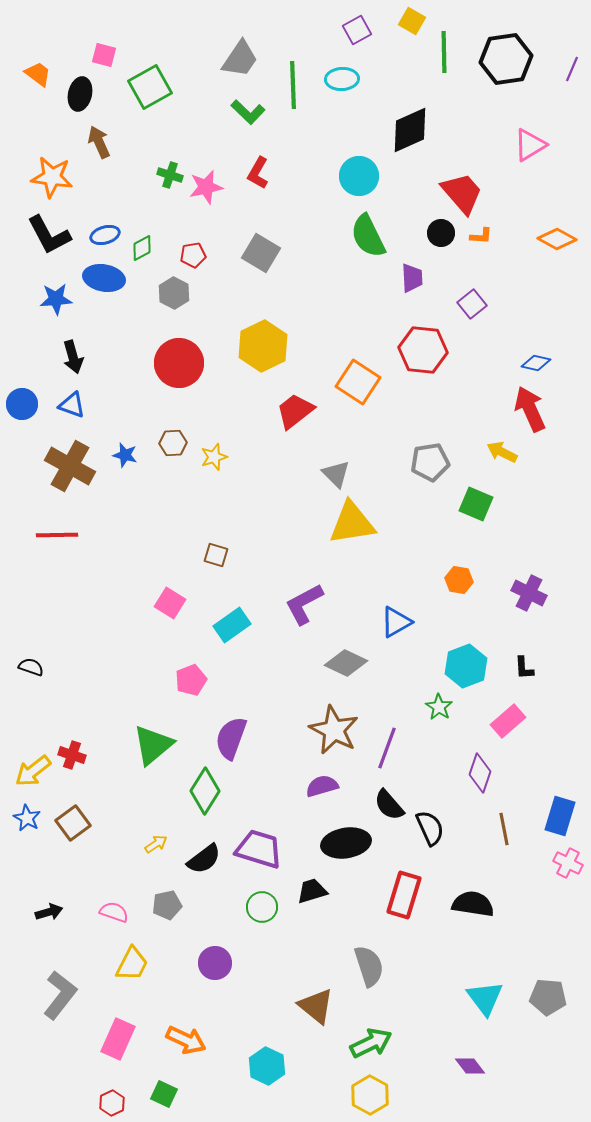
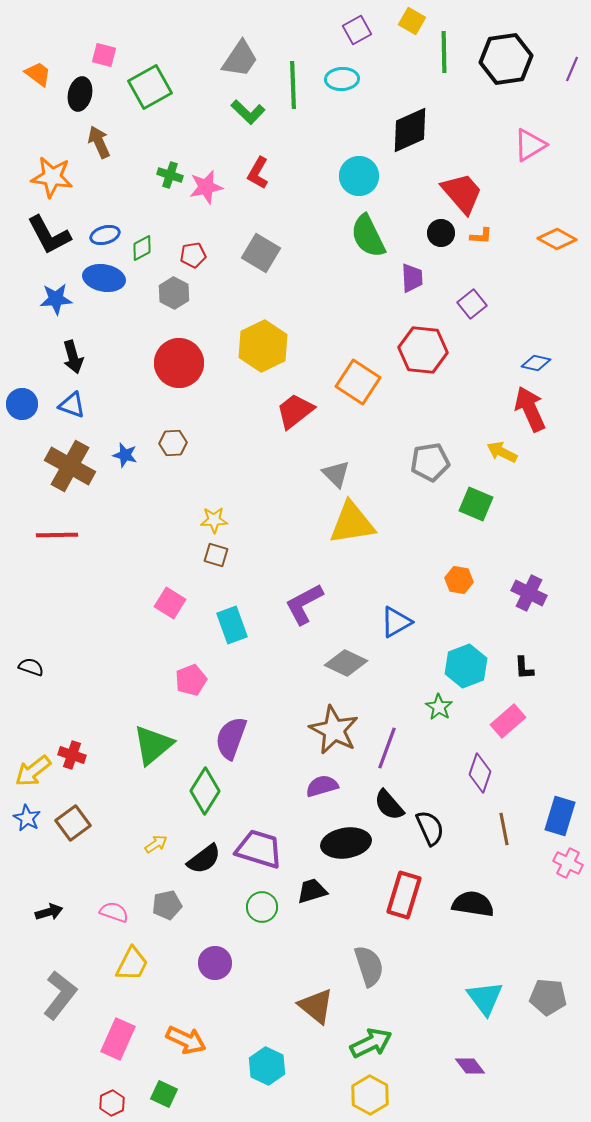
yellow star at (214, 457): moved 63 px down; rotated 16 degrees clockwise
cyan rectangle at (232, 625): rotated 75 degrees counterclockwise
